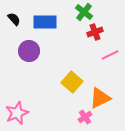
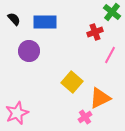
green cross: moved 28 px right
pink line: rotated 36 degrees counterclockwise
